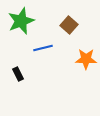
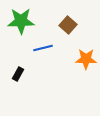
green star: rotated 20 degrees clockwise
brown square: moved 1 px left
black rectangle: rotated 56 degrees clockwise
